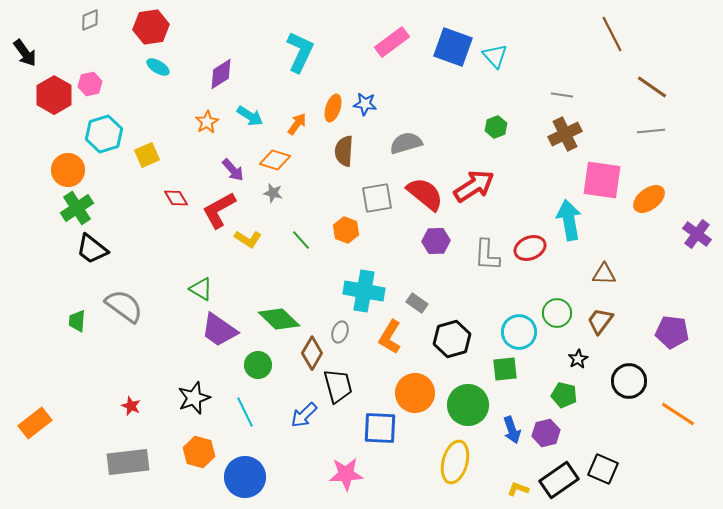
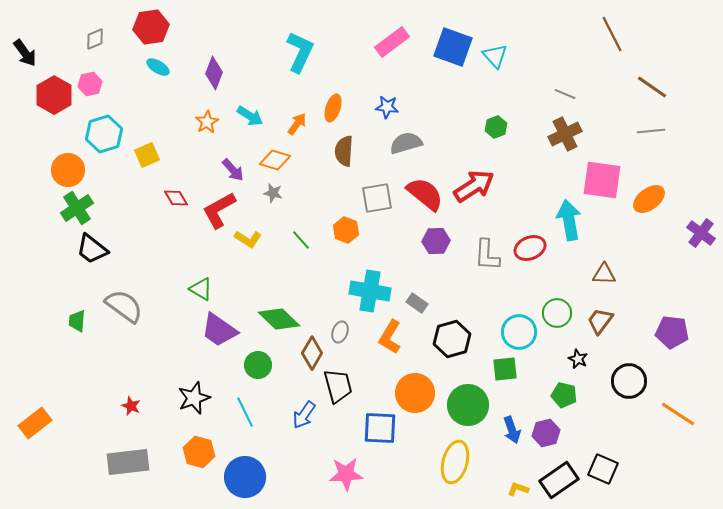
gray diamond at (90, 20): moved 5 px right, 19 px down
purple diamond at (221, 74): moved 7 px left, 1 px up; rotated 36 degrees counterclockwise
gray line at (562, 95): moved 3 px right, 1 px up; rotated 15 degrees clockwise
blue star at (365, 104): moved 22 px right, 3 px down
purple cross at (697, 234): moved 4 px right, 1 px up
cyan cross at (364, 291): moved 6 px right
black star at (578, 359): rotated 18 degrees counterclockwise
blue arrow at (304, 415): rotated 12 degrees counterclockwise
